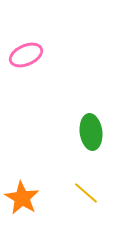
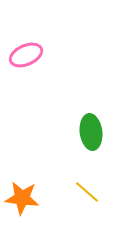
yellow line: moved 1 px right, 1 px up
orange star: rotated 24 degrees counterclockwise
